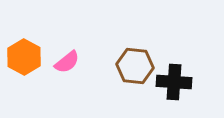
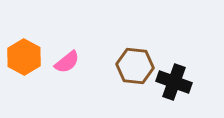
black cross: rotated 16 degrees clockwise
